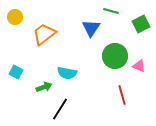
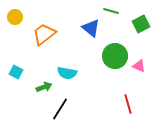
blue triangle: rotated 24 degrees counterclockwise
red line: moved 6 px right, 9 px down
